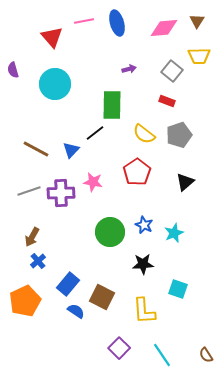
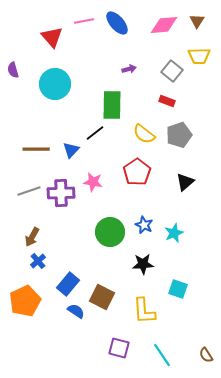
blue ellipse: rotated 25 degrees counterclockwise
pink diamond: moved 3 px up
brown line: rotated 28 degrees counterclockwise
purple square: rotated 30 degrees counterclockwise
